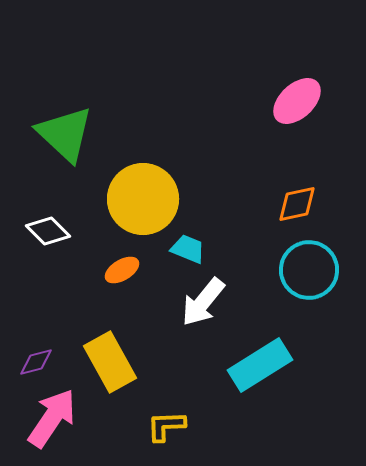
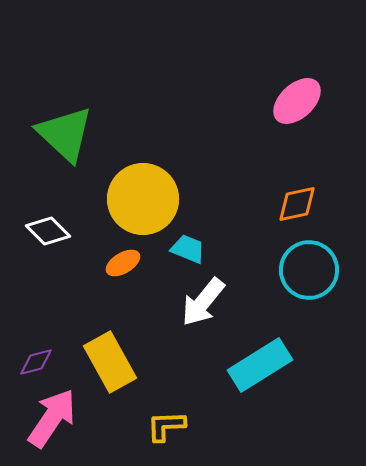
orange ellipse: moved 1 px right, 7 px up
